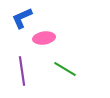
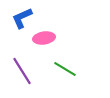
purple line: rotated 24 degrees counterclockwise
